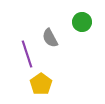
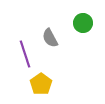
green circle: moved 1 px right, 1 px down
purple line: moved 2 px left
